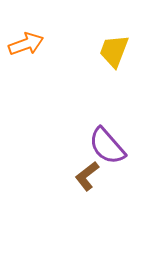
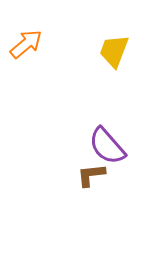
orange arrow: rotated 20 degrees counterclockwise
brown L-shape: moved 4 px right, 1 px up; rotated 32 degrees clockwise
